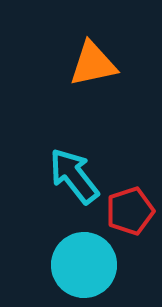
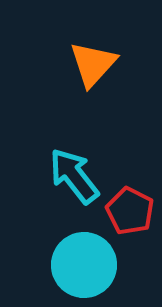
orange triangle: rotated 36 degrees counterclockwise
red pentagon: rotated 27 degrees counterclockwise
